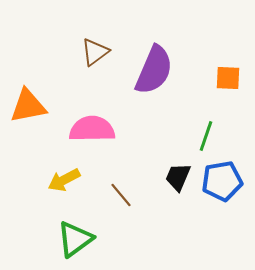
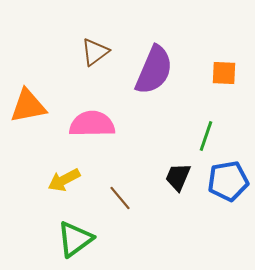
orange square: moved 4 px left, 5 px up
pink semicircle: moved 5 px up
blue pentagon: moved 6 px right
brown line: moved 1 px left, 3 px down
